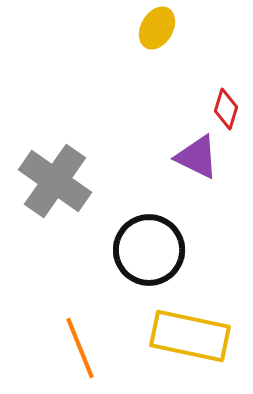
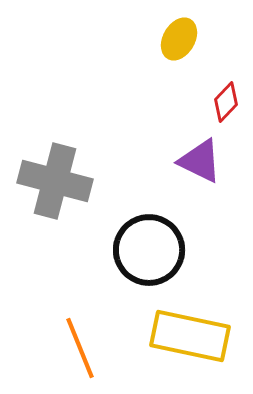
yellow ellipse: moved 22 px right, 11 px down
red diamond: moved 7 px up; rotated 27 degrees clockwise
purple triangle: moved 3 px right, 4 px down
gray cross: rotated 20 degrees counterclockwise
